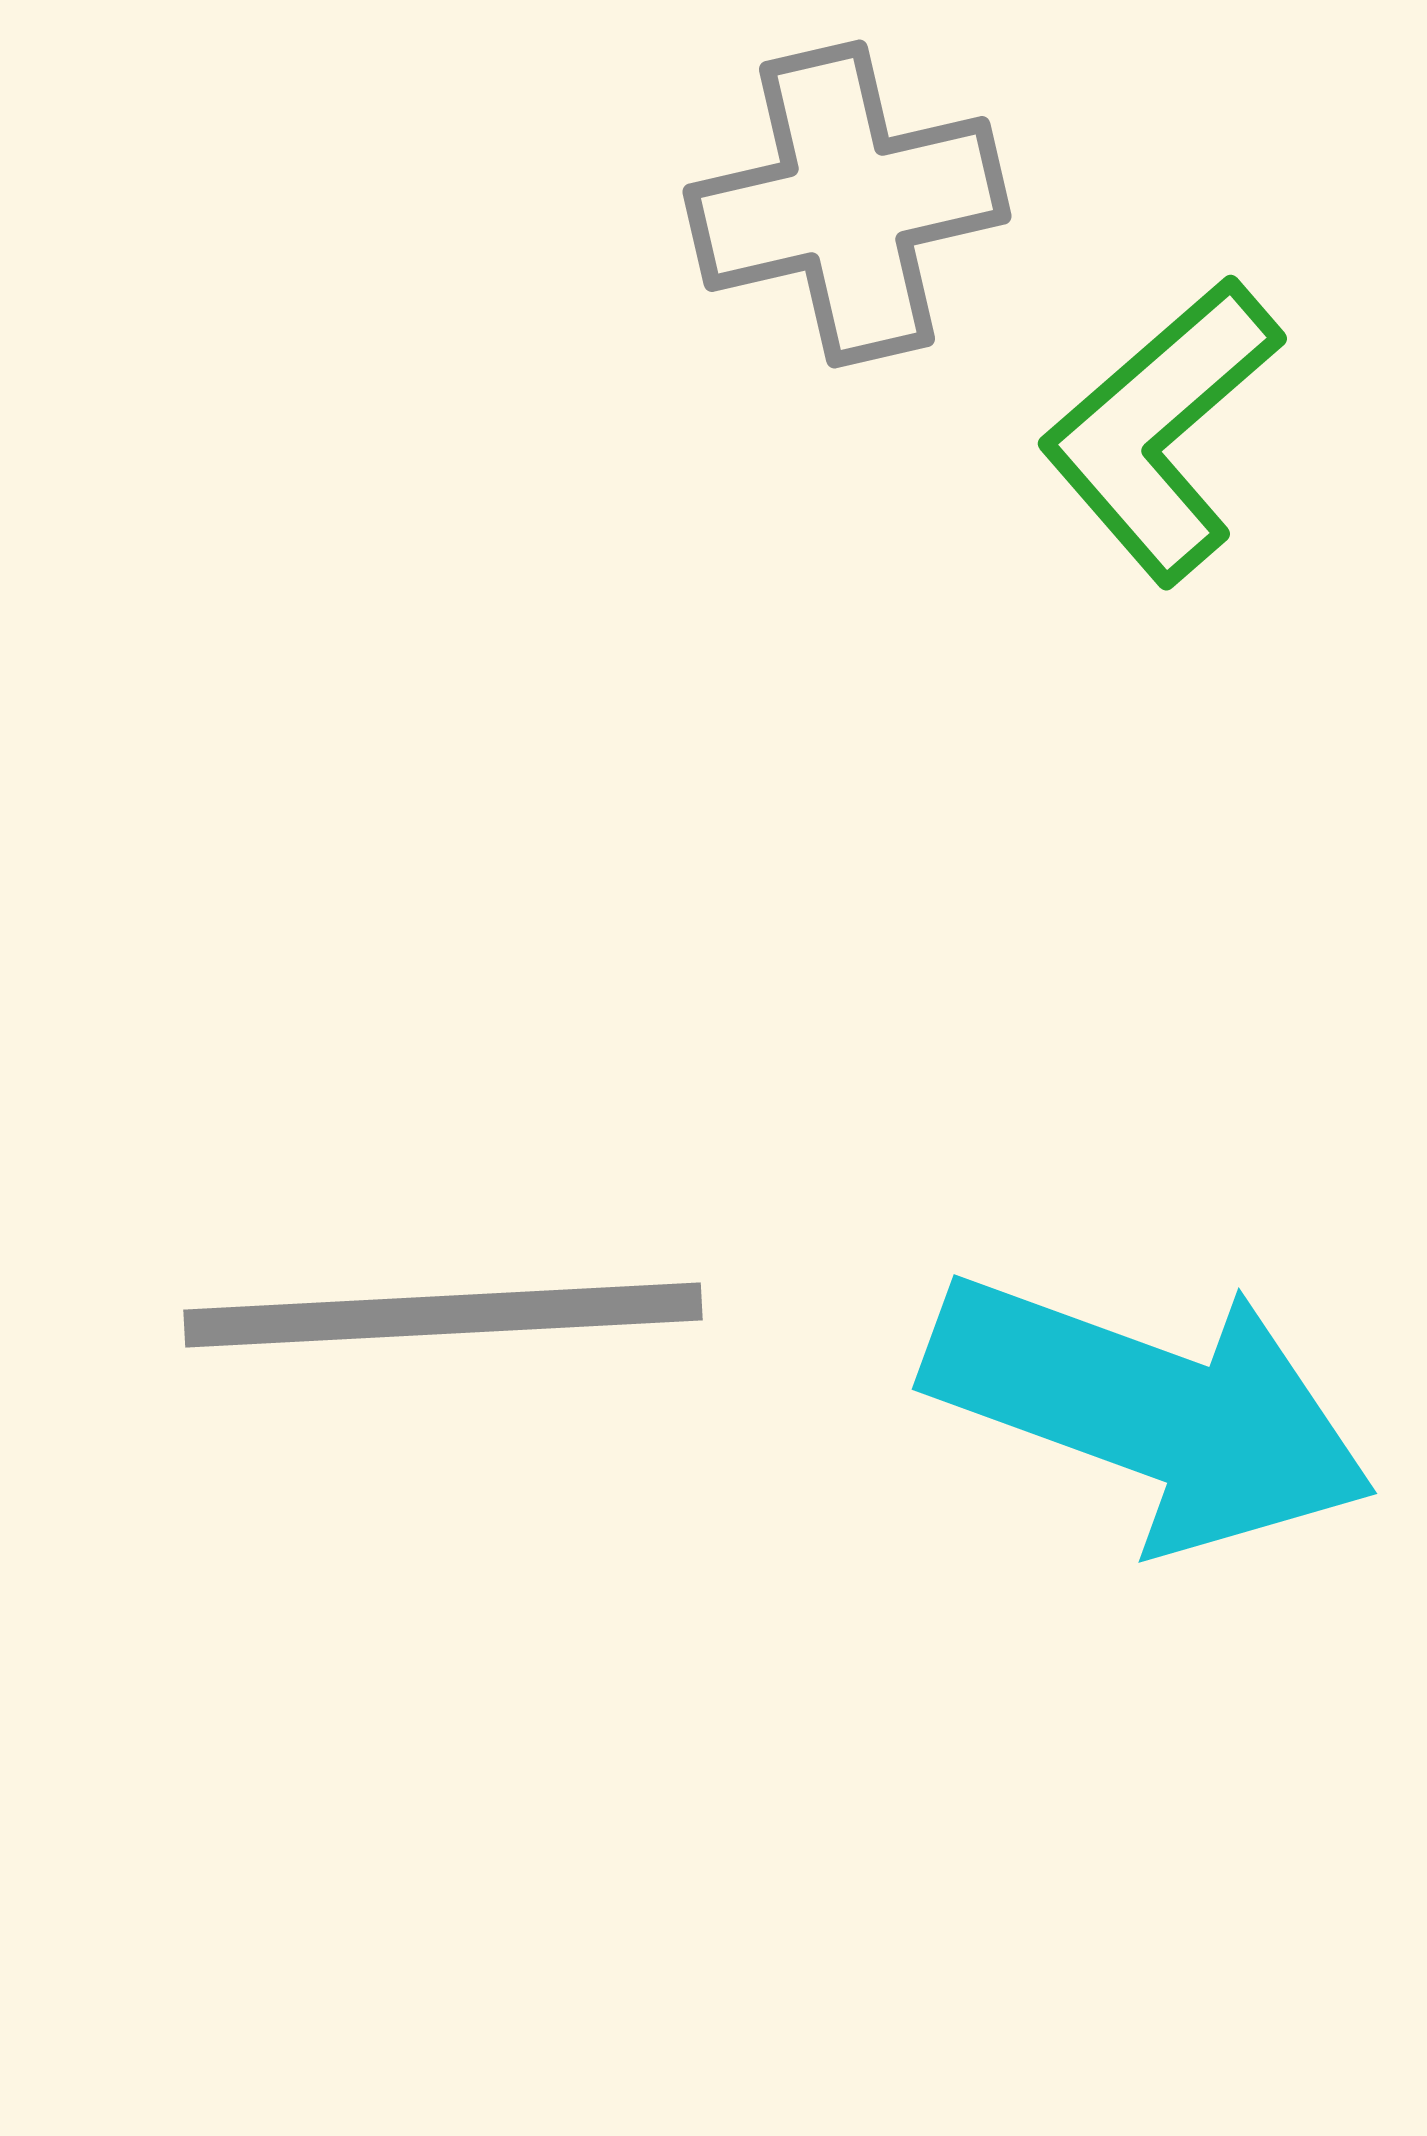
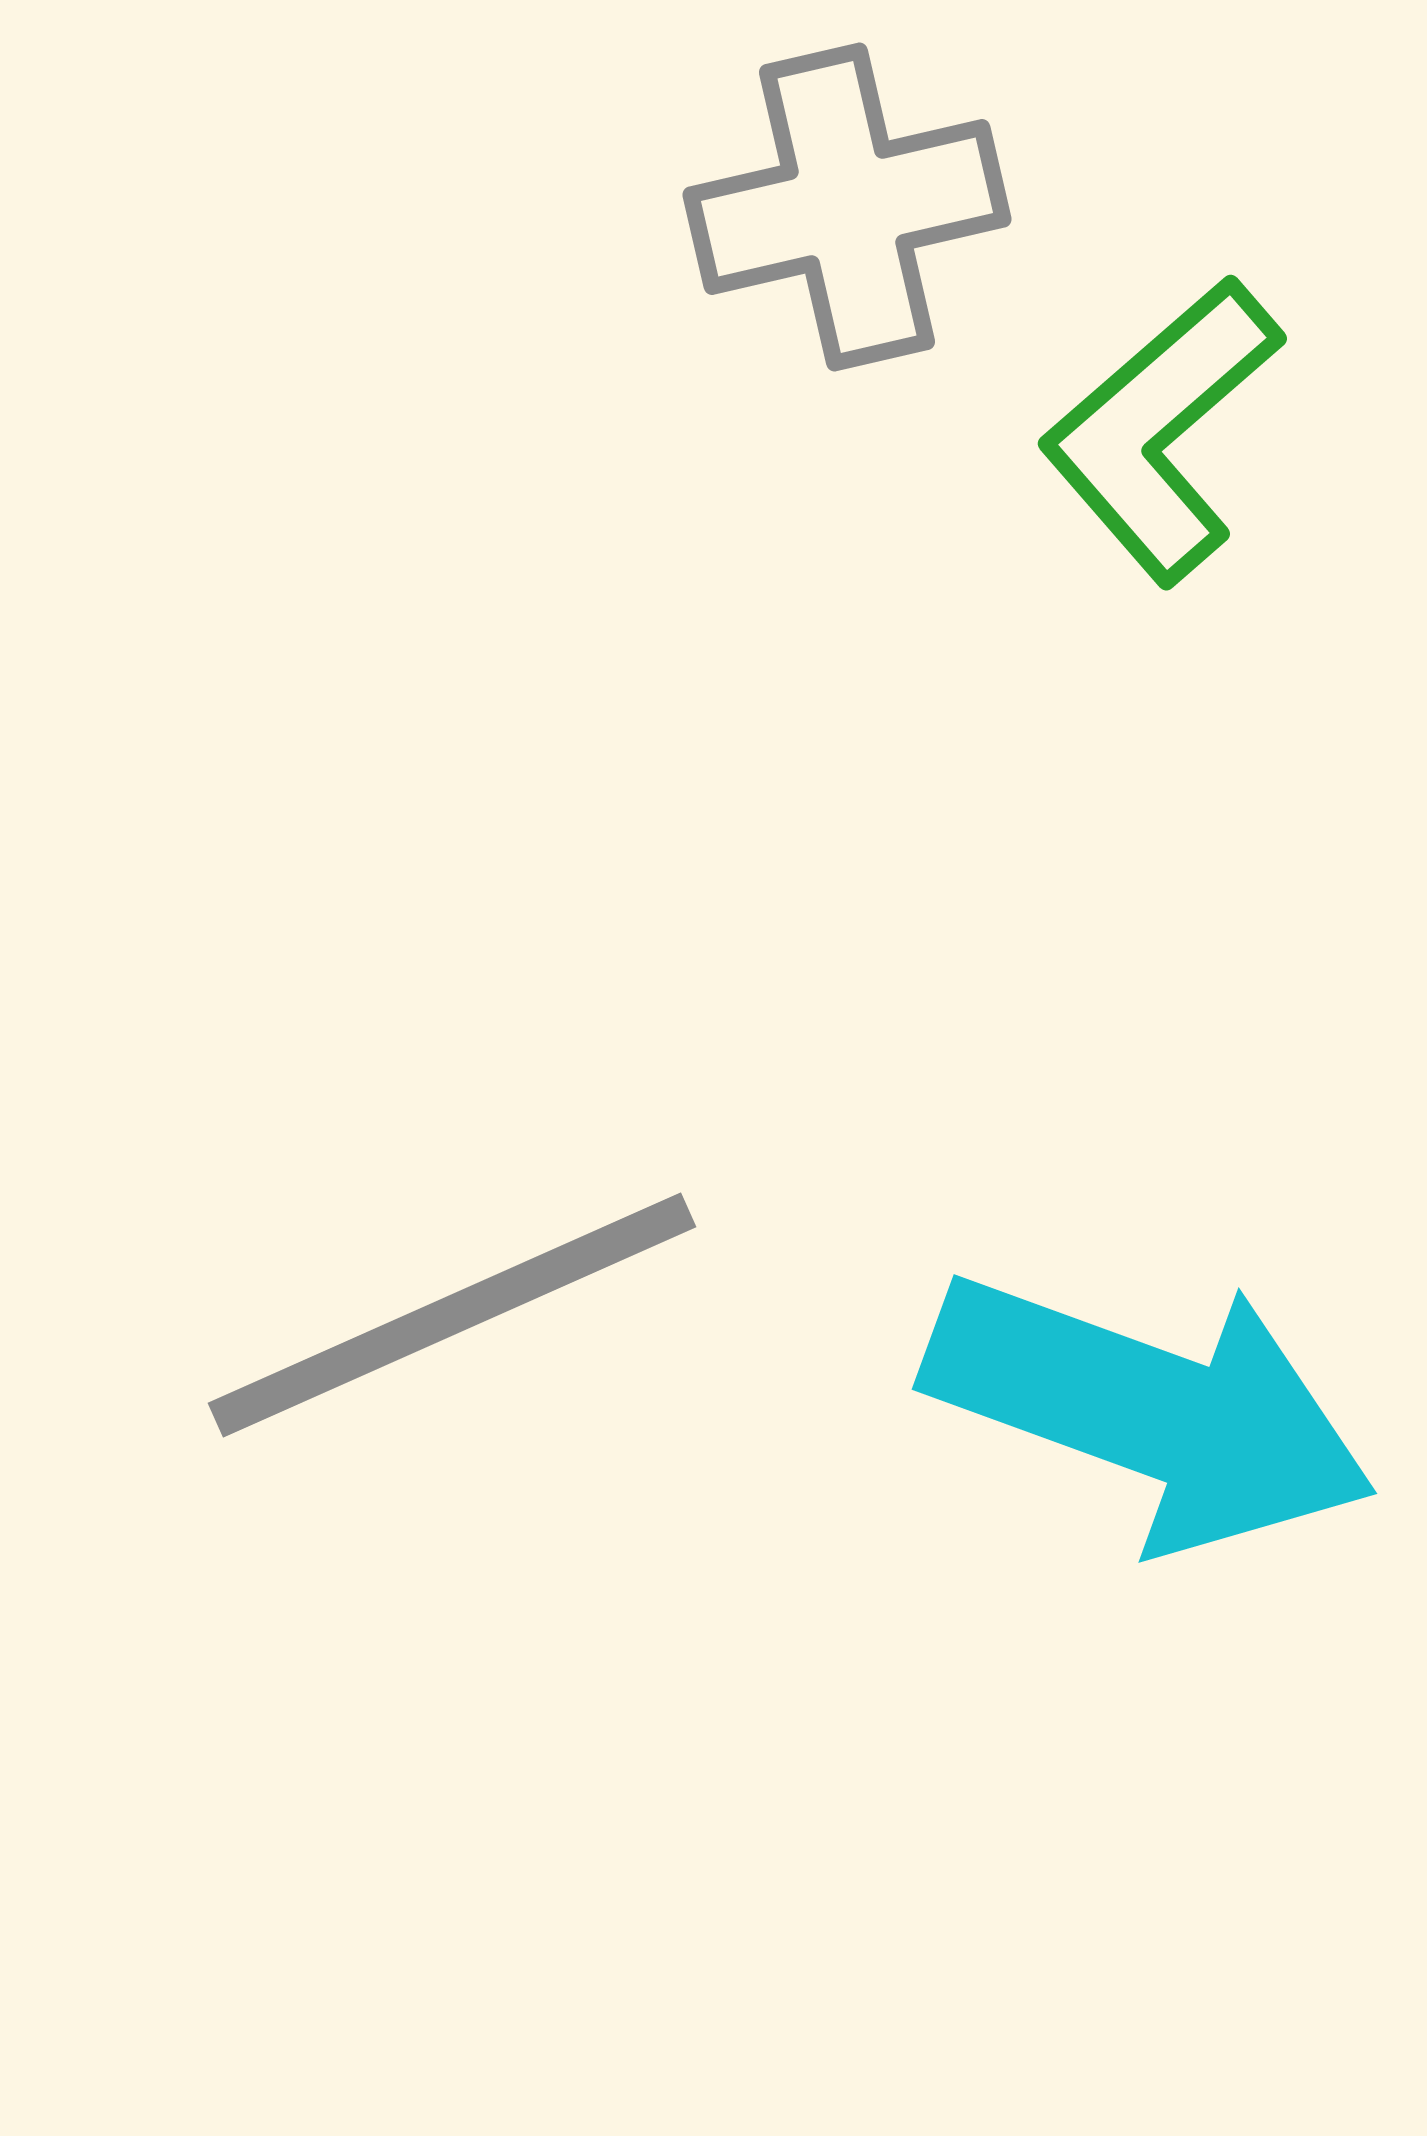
gray cross: moved 3 px down
gray line: moved 9 px right; rotated 21 degrees counterclockwise
